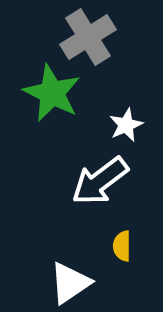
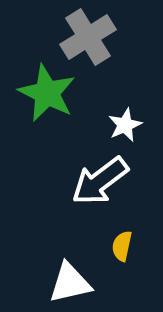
green star: moved 5 px left
white star: moved 1 px left
yellow semicircle: rotated 12 degrees clockwise
white triangle: rotated 21 degrees clockwise
